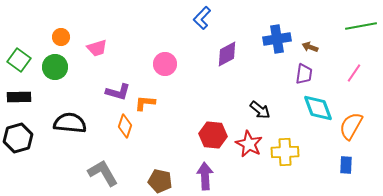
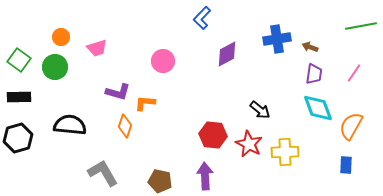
pink circle: moved 2 px left, 3 px up
purple trapezoid: moved 10 px right
black semicircle: moved 2 px down
